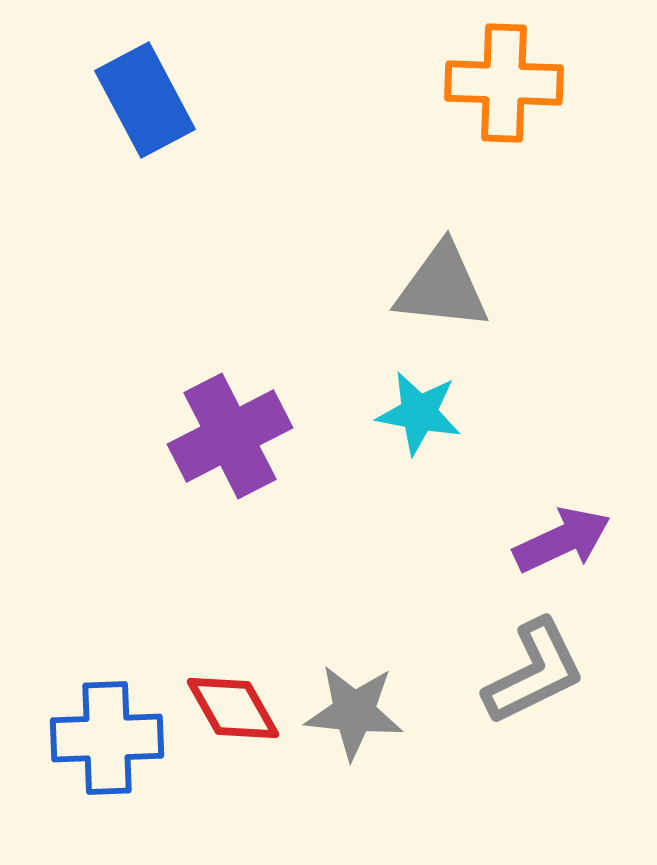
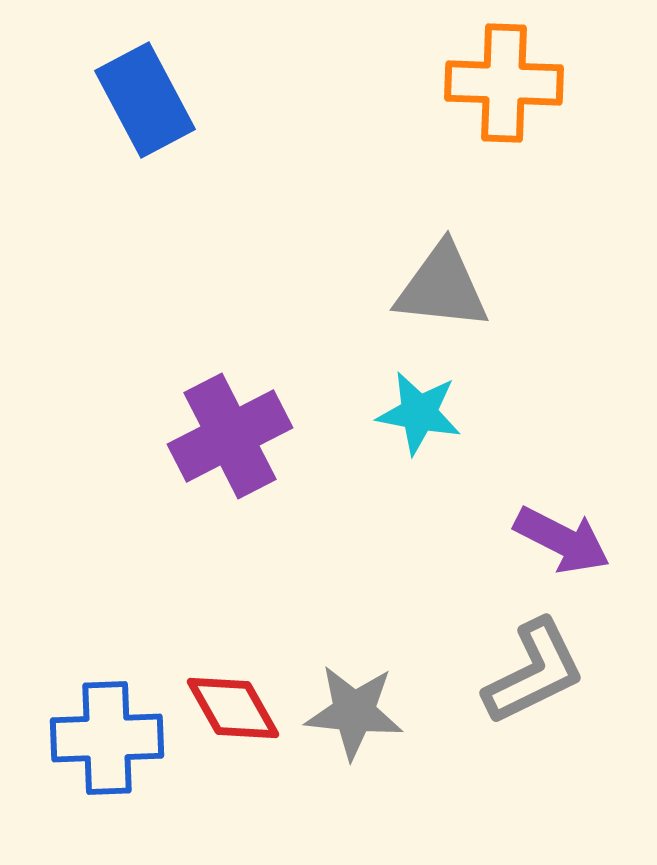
purple arrow: rotated 52 degrees clockwise
